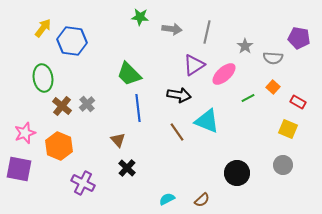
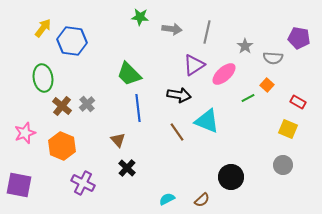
orange square: moved 6 px left, 2 px up
orange hexagon: moved 3 px right
purple square: moved 16 px down
black circle: moved 6 px left, 4 px down
